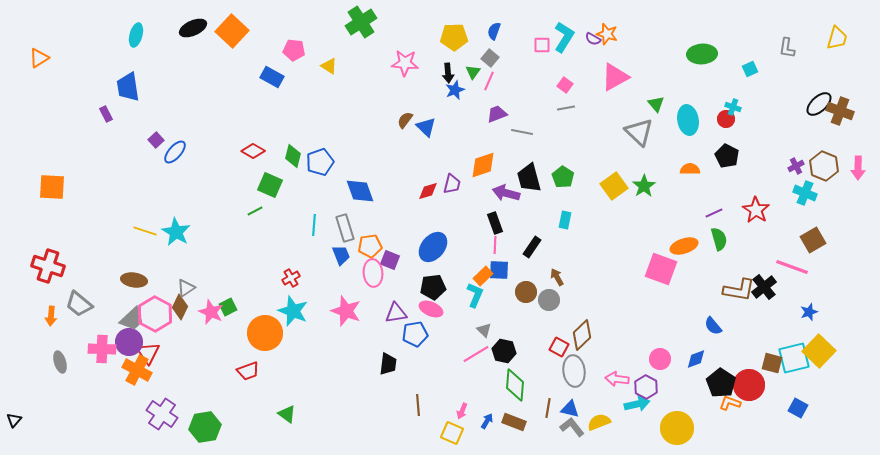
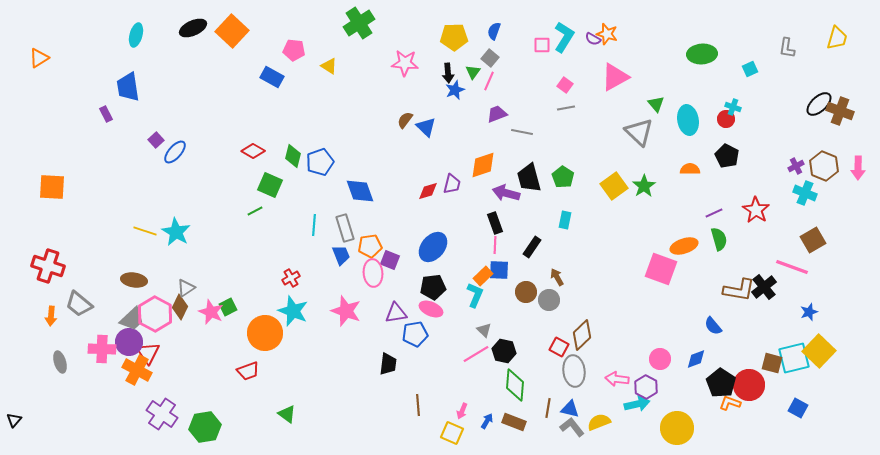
green cross at (361, 22): moved 2 px left, 1 px down
